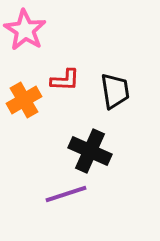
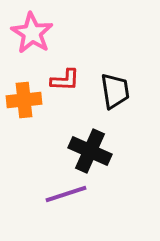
pink star: moved 7 px right, 3 px down
orange cross: rotated 24 degrees clockwise
